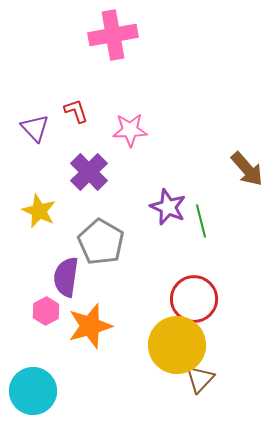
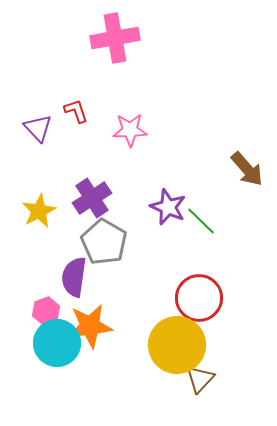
pink cross: moved 2 px right, 3 px down
purple triangle: moved 3 px right
purple cross: moved 3 px right, 26 px down; rotated 12 degrees clockwise
yellow star: rotated 20 degrees clockwise
green line: rotated 32 degrees counterclockwise
gray pentagon: moved 3 px right
purple semicircle: moved 8 px right
red circle: moved 5 px right, 1 px up
pink hexagon: rotated 8 degrees clockwise
orange star: rotated 9 degrees clockwise
cyan circle: moved 24 px right, 48 px up
